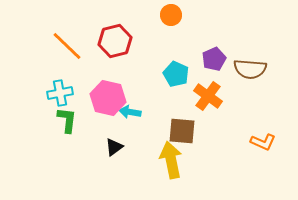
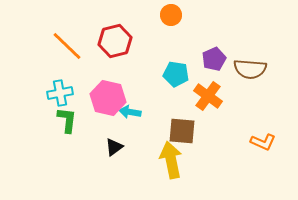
cyan pentagon: rotated 15 degrees counterclockwise
